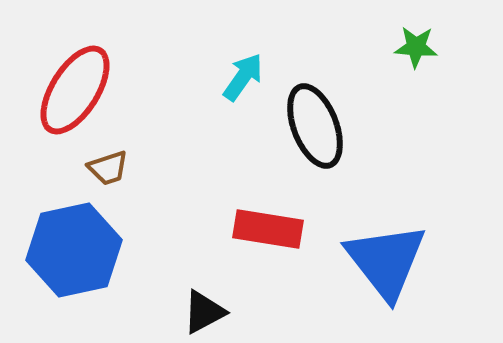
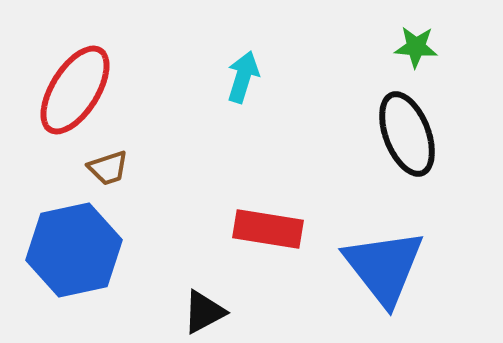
cyan arrow: rotated 18 degrees counterclockwise
black ellipse: moved 92 px right, 8 px down
blue triangle: moved 2 px left, 6 px down
